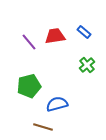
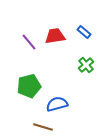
green cross: moved 1 px left
